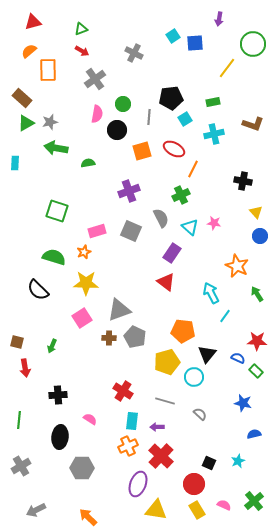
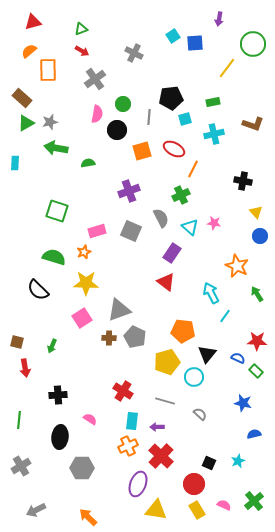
cyan square at (185, 119): rotated 16 degrees clockwise
